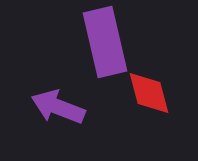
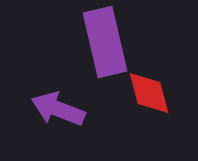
purple arrow: moved 2 px down
